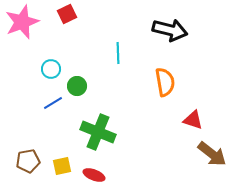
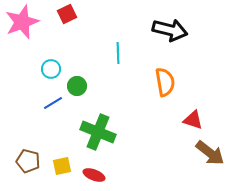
brown arrow: moved 2 px left, 1 px up
brown pentagon: rotated 25 degrees clockwise
